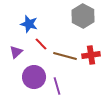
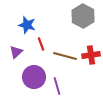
blue star: moved 2 px left, 1 px down
red line: rotated 24 degrees clockwise
